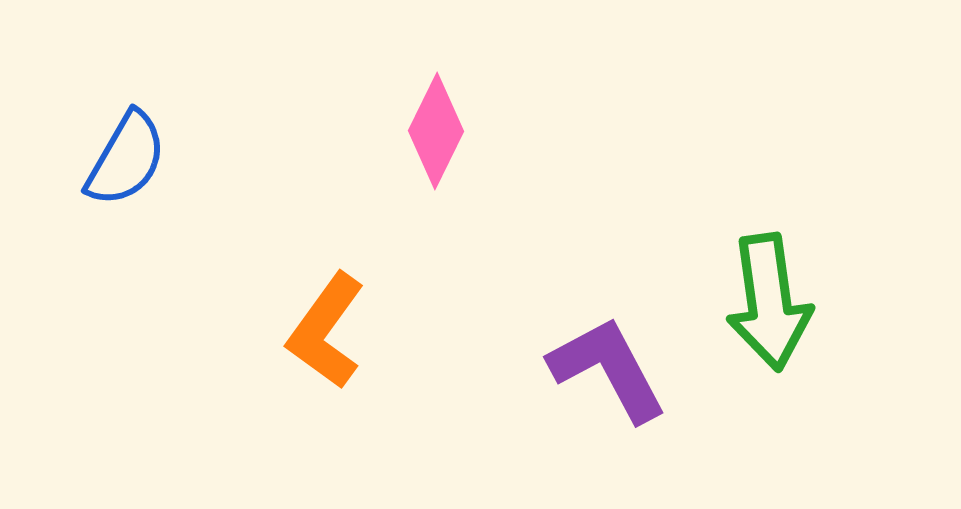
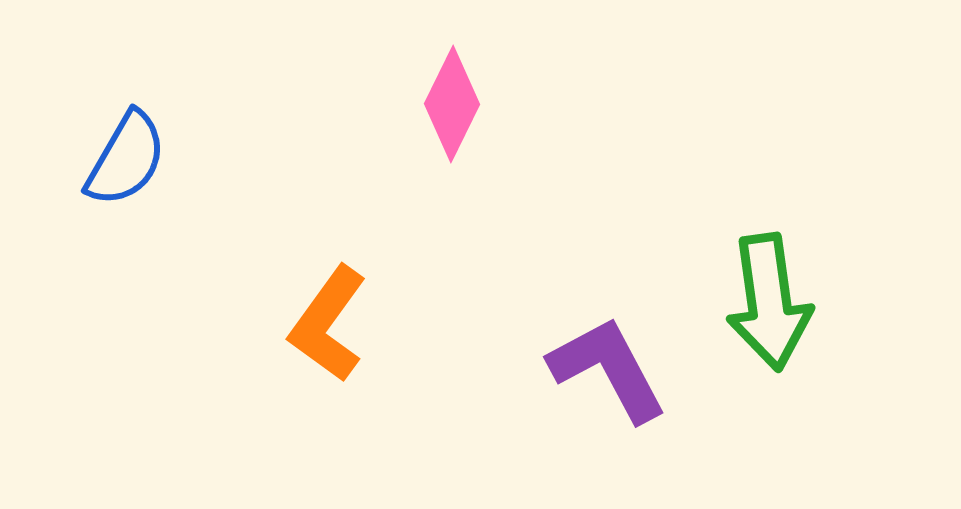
pink diamond: moved 16 px right, 27 px up
orange L-shape: moved 2 px right, 7 px up
